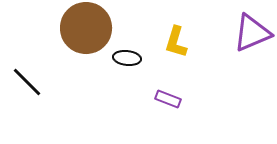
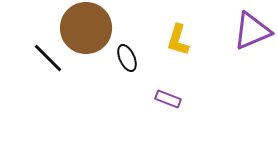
purple triangle: moved 2 px up
yellow L-shape: moved 2 px right, 2 px up
black ellipse: rotated 60 degrees clockwise
black line: moved 21 px right, 24 px up
